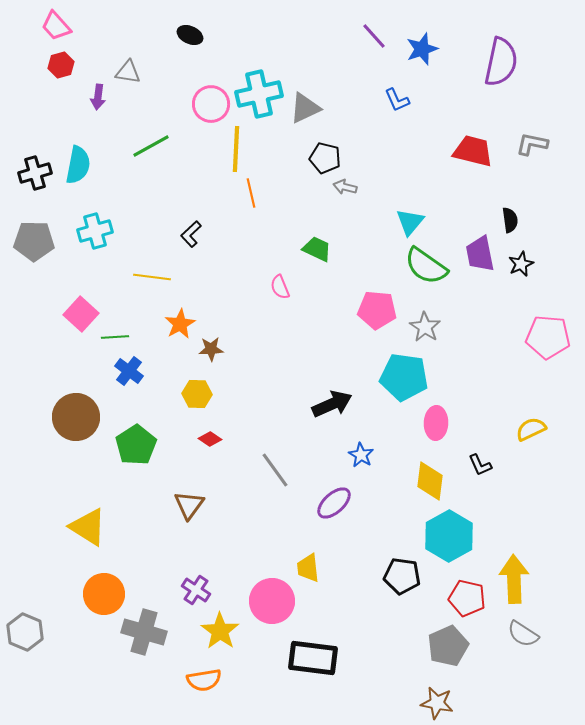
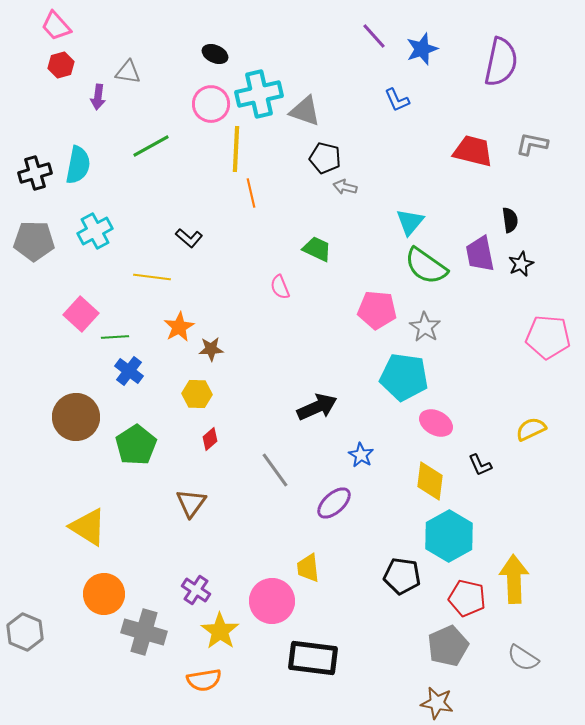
black ellipse at (190, 35): moved 25 px right, 19 px down
gray triangle at (305, 108): moved 3 px down; rotated 44 degrees clockwise
cyan cross at (95, 231): rotated 12 degrees counterclockwise
black L-shape at (191, 234): moved 2 px left, 4 px down; rotated 96 degrees counterclockwise
orange star at (180, 324): moved 1 px left, 3 px down
black arrow at (332, 404): moved 15 px left, 3 px down
pink ellipse at (436, 423): rotated 64 degrees counterclockwise
red diamond at (210, 439): rotated 75 degrees counterclockwise
brown triangle at (189, 505): moved 2 px right, 2 px up
gray semicircle at (523, 634): moved 24 px down
